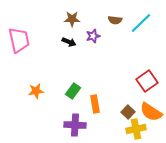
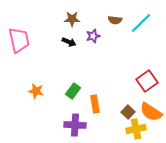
orange star: rotated 21 degrees clockwise
